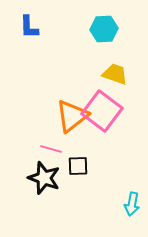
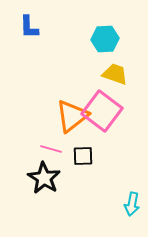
cyan hexagon: moved 1 px right, 10 px down
black square: moved 5 px right, 10 px up
black star: rotated 12 degrees clockwise
